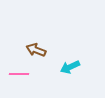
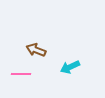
pink line: moved 2 px right
